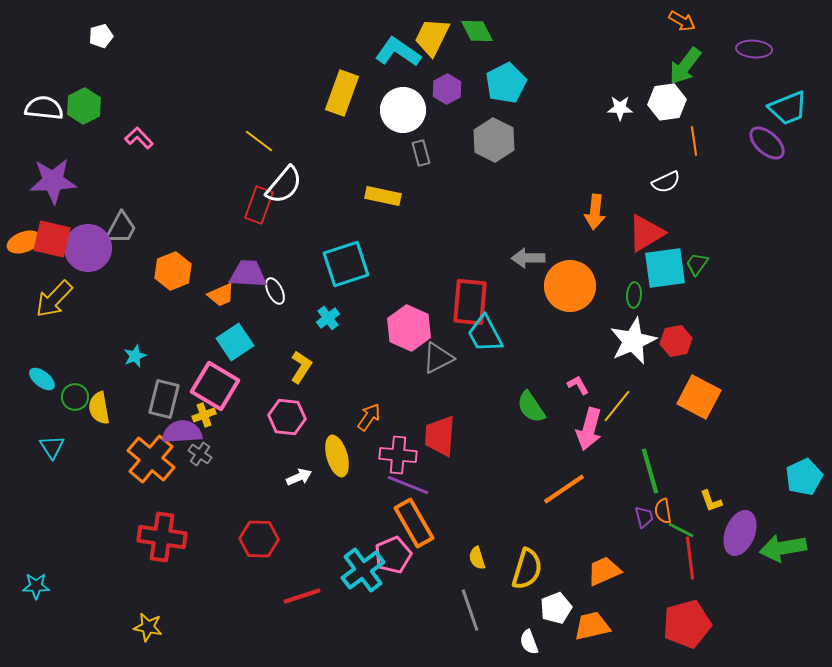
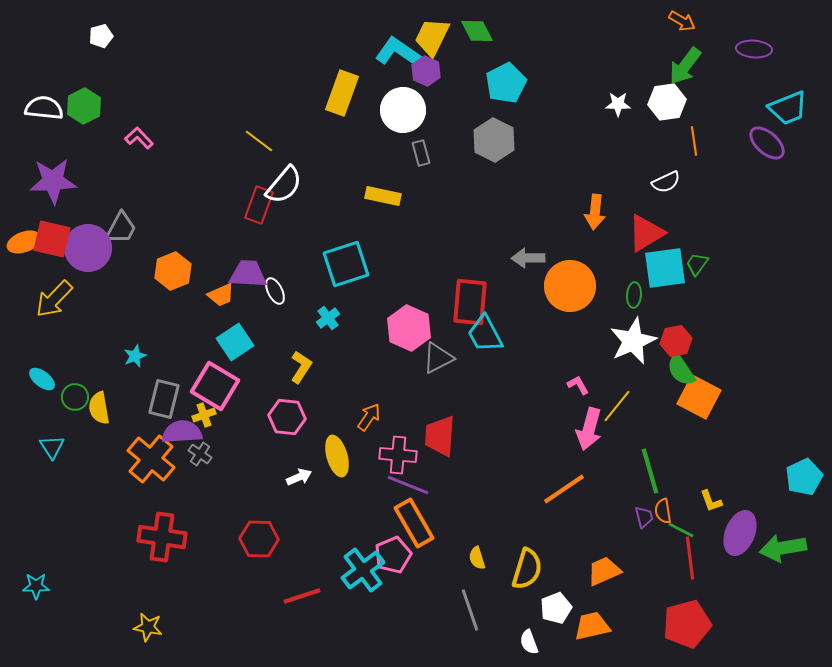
purple hexagon at (447, 89): moved 21 px left, 18 px up; rotated 8 degrees counterclockwise
white star at (620, 108): moved 2 px left, 4 px up
green semicircle at (531, 407): moved 150 px right, 37 px up
